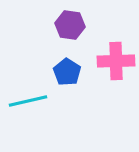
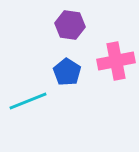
pink cross: rotated 9 degrees counterclockwise
cyan line: rotated 9 degrees counterclockwise
